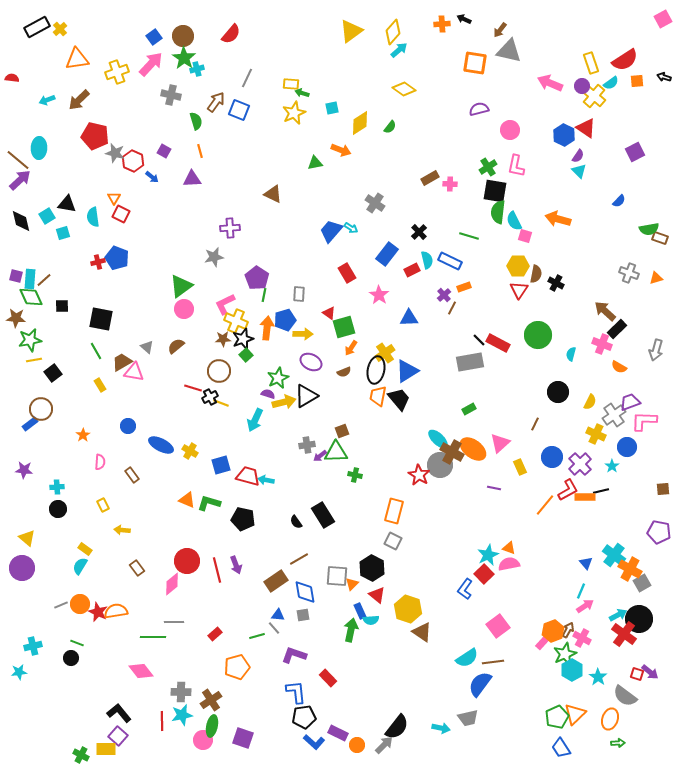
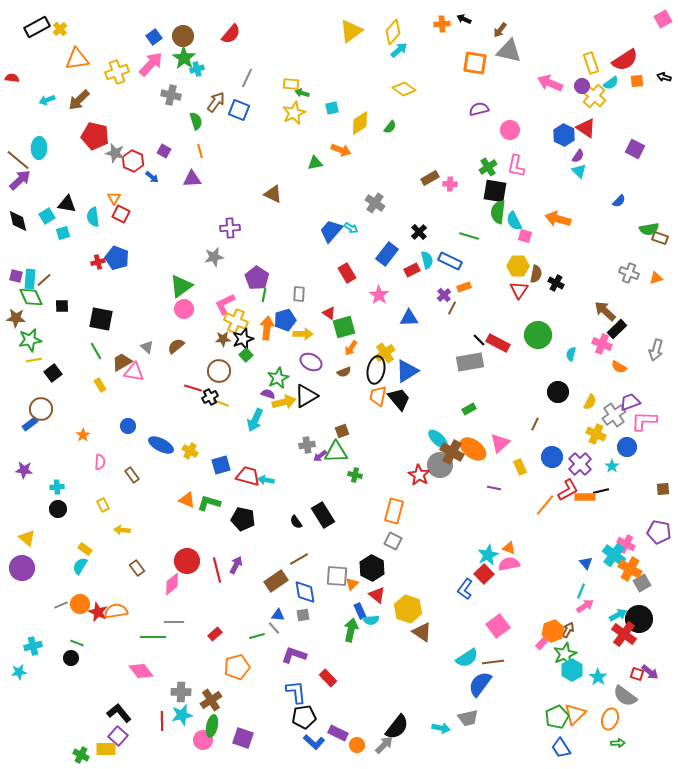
purple square at (635, 152): moved 3 px up; rotated 36 degrees counterclockwise
black diamond at (21, 221): moved 3 px left
purple arrow at (236, 565): rotated 132 degrees counterclockwise
pink cross at (582, 638): moved 44 px right, 94 px up
